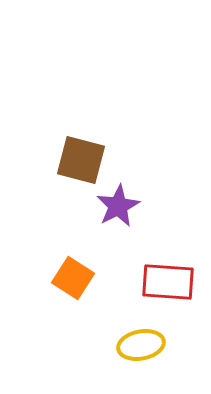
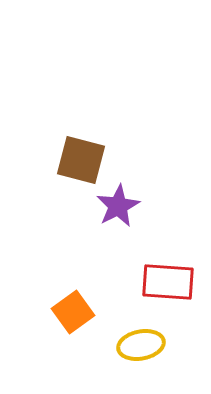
orange square: moved 34 px down; rotated 21 degrees clockwise
